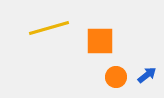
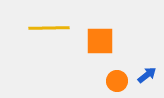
yellow line: rotated 15 degrees clockwise
orange circle: moved 1 px right, 4 px down
